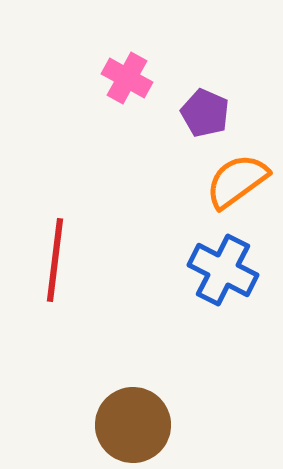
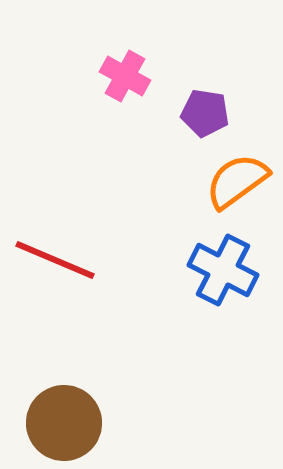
pink cross: moved 2 px left, 2 px up
purple pentagon: rotated 15 degrees counterclockwise
red line: rotated 74 degrees counterclockwise
brown circle: moved 69 px left, 2 px up
